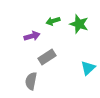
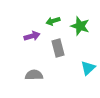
green star: moved 1 px right, 2 px down
gray rectangle: moved 11 px right, 9 px up; rotated 72 degrees counterclockwise
gray semicircle: moved 3 px right, 6 px up; rotated 78 degrees clockwise
